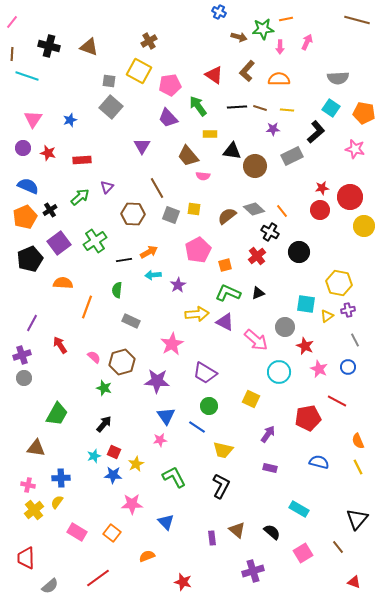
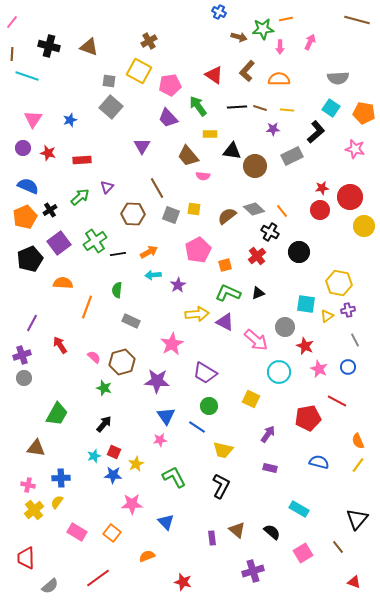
pink arrow at (307, 42): moved 3 px right
black line at (124, 260): moved 6 px left, 6 px up
yellow line at (358, 467): moved 2 px up; rotated 63 degrees clockwise
